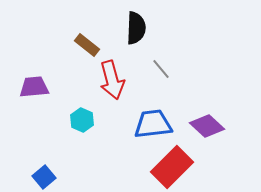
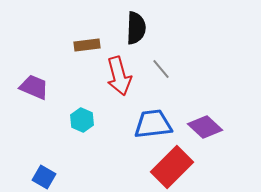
brown rectangle: rotated 45 degrees counterclockwise
red arrow: moved 7 px right, 4 px up
purple trapezoid: rotated 28 degrees clockwise
purple diamond: moved 2 px left, 1 px down
blue square: rotated 20 degrees counterclockwise
